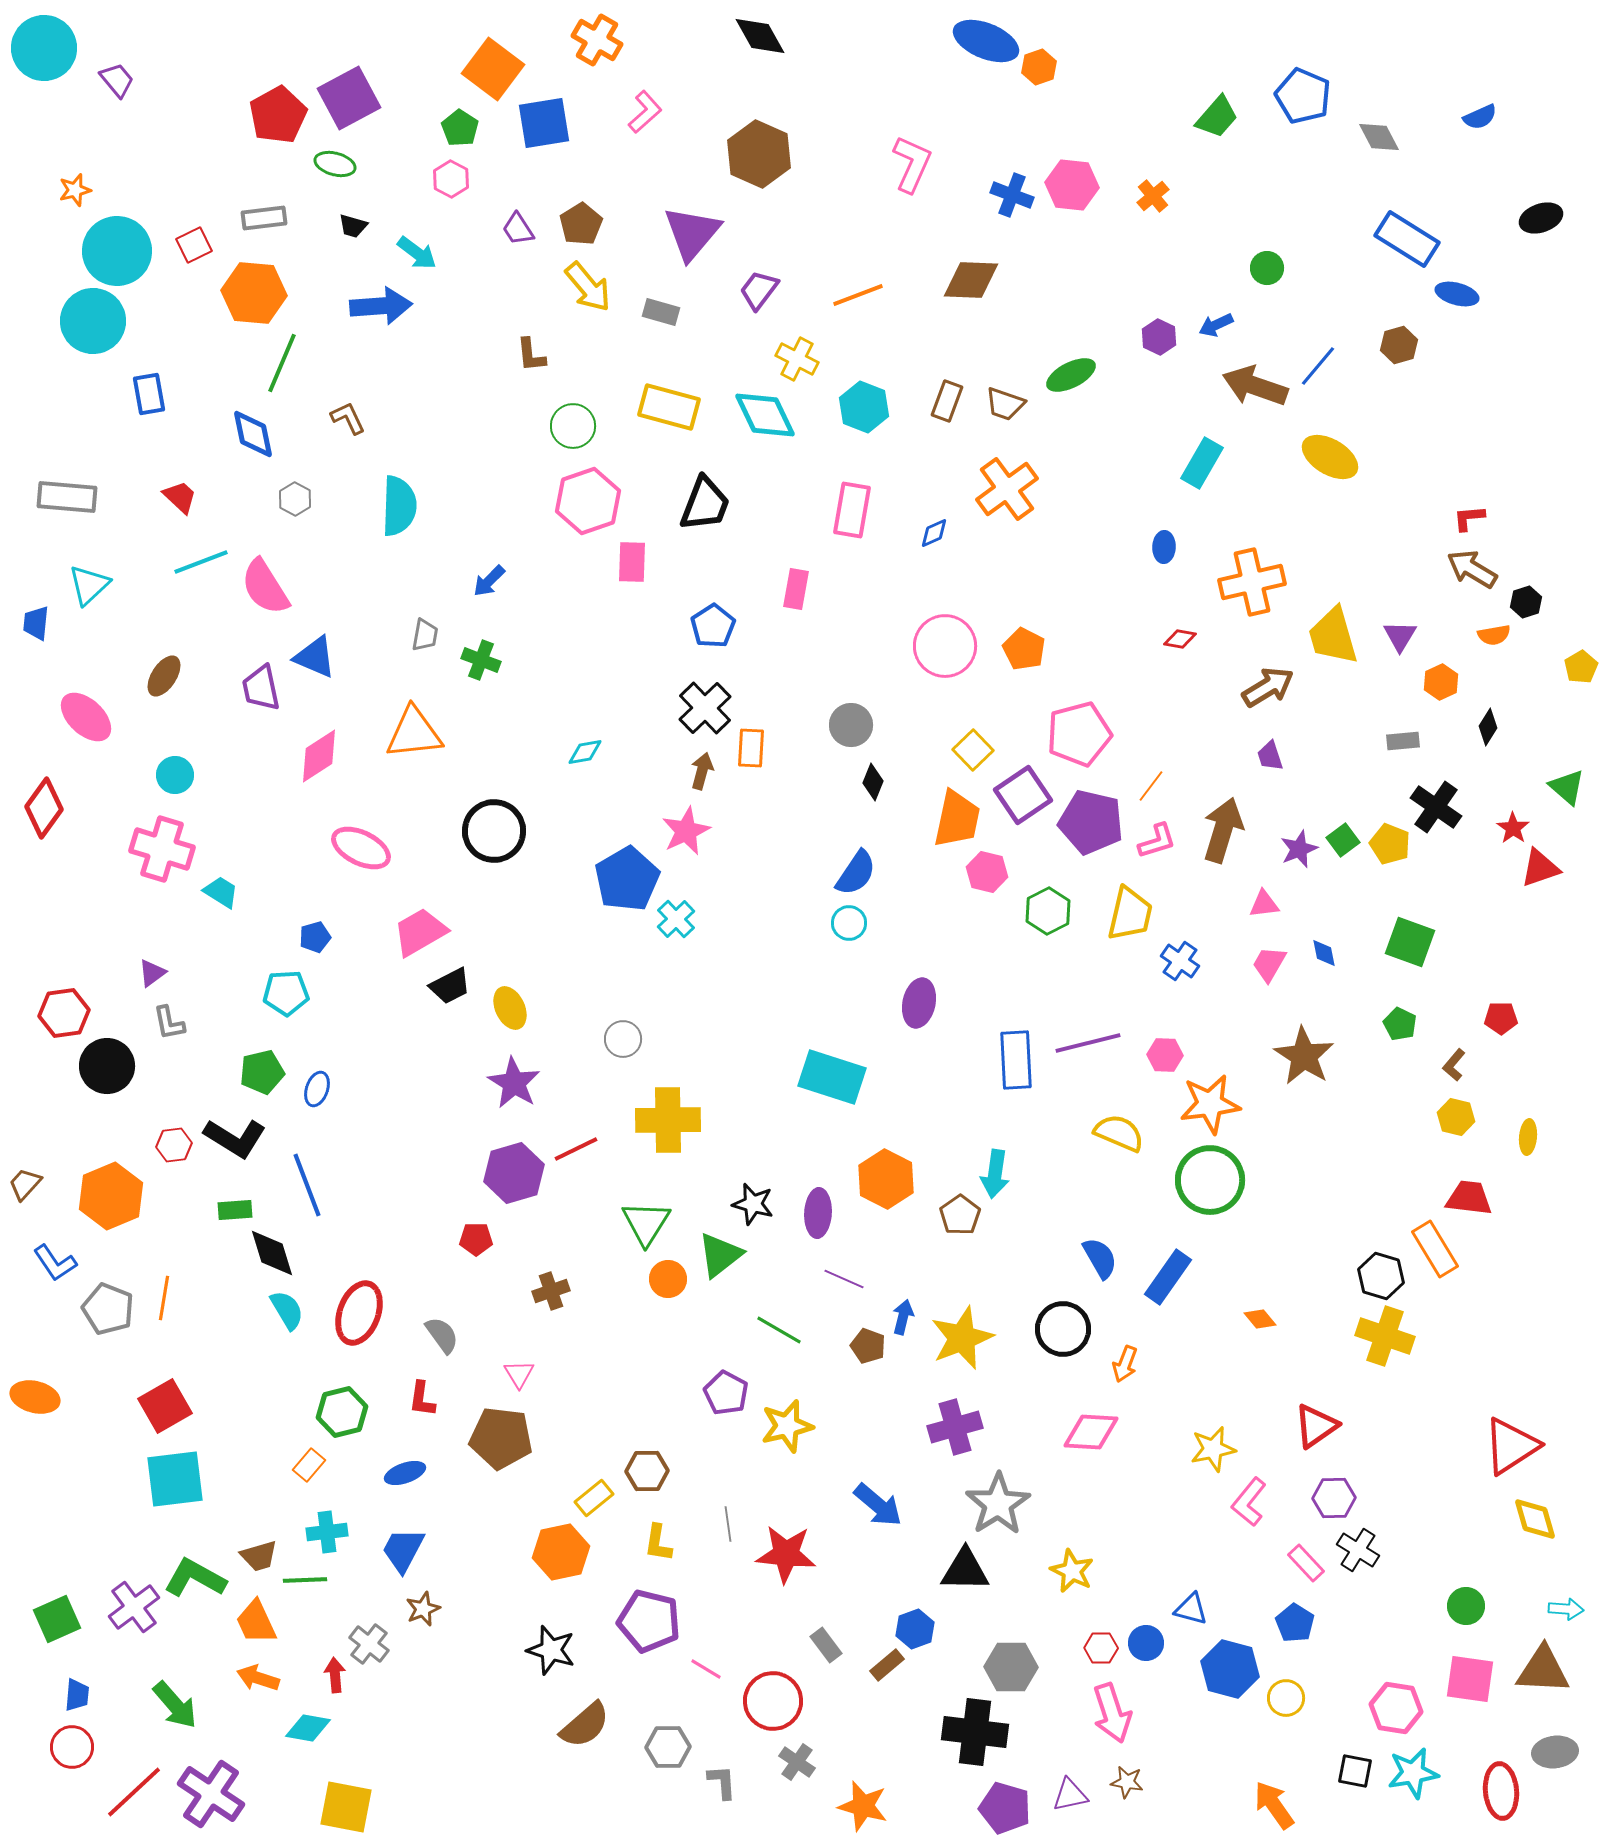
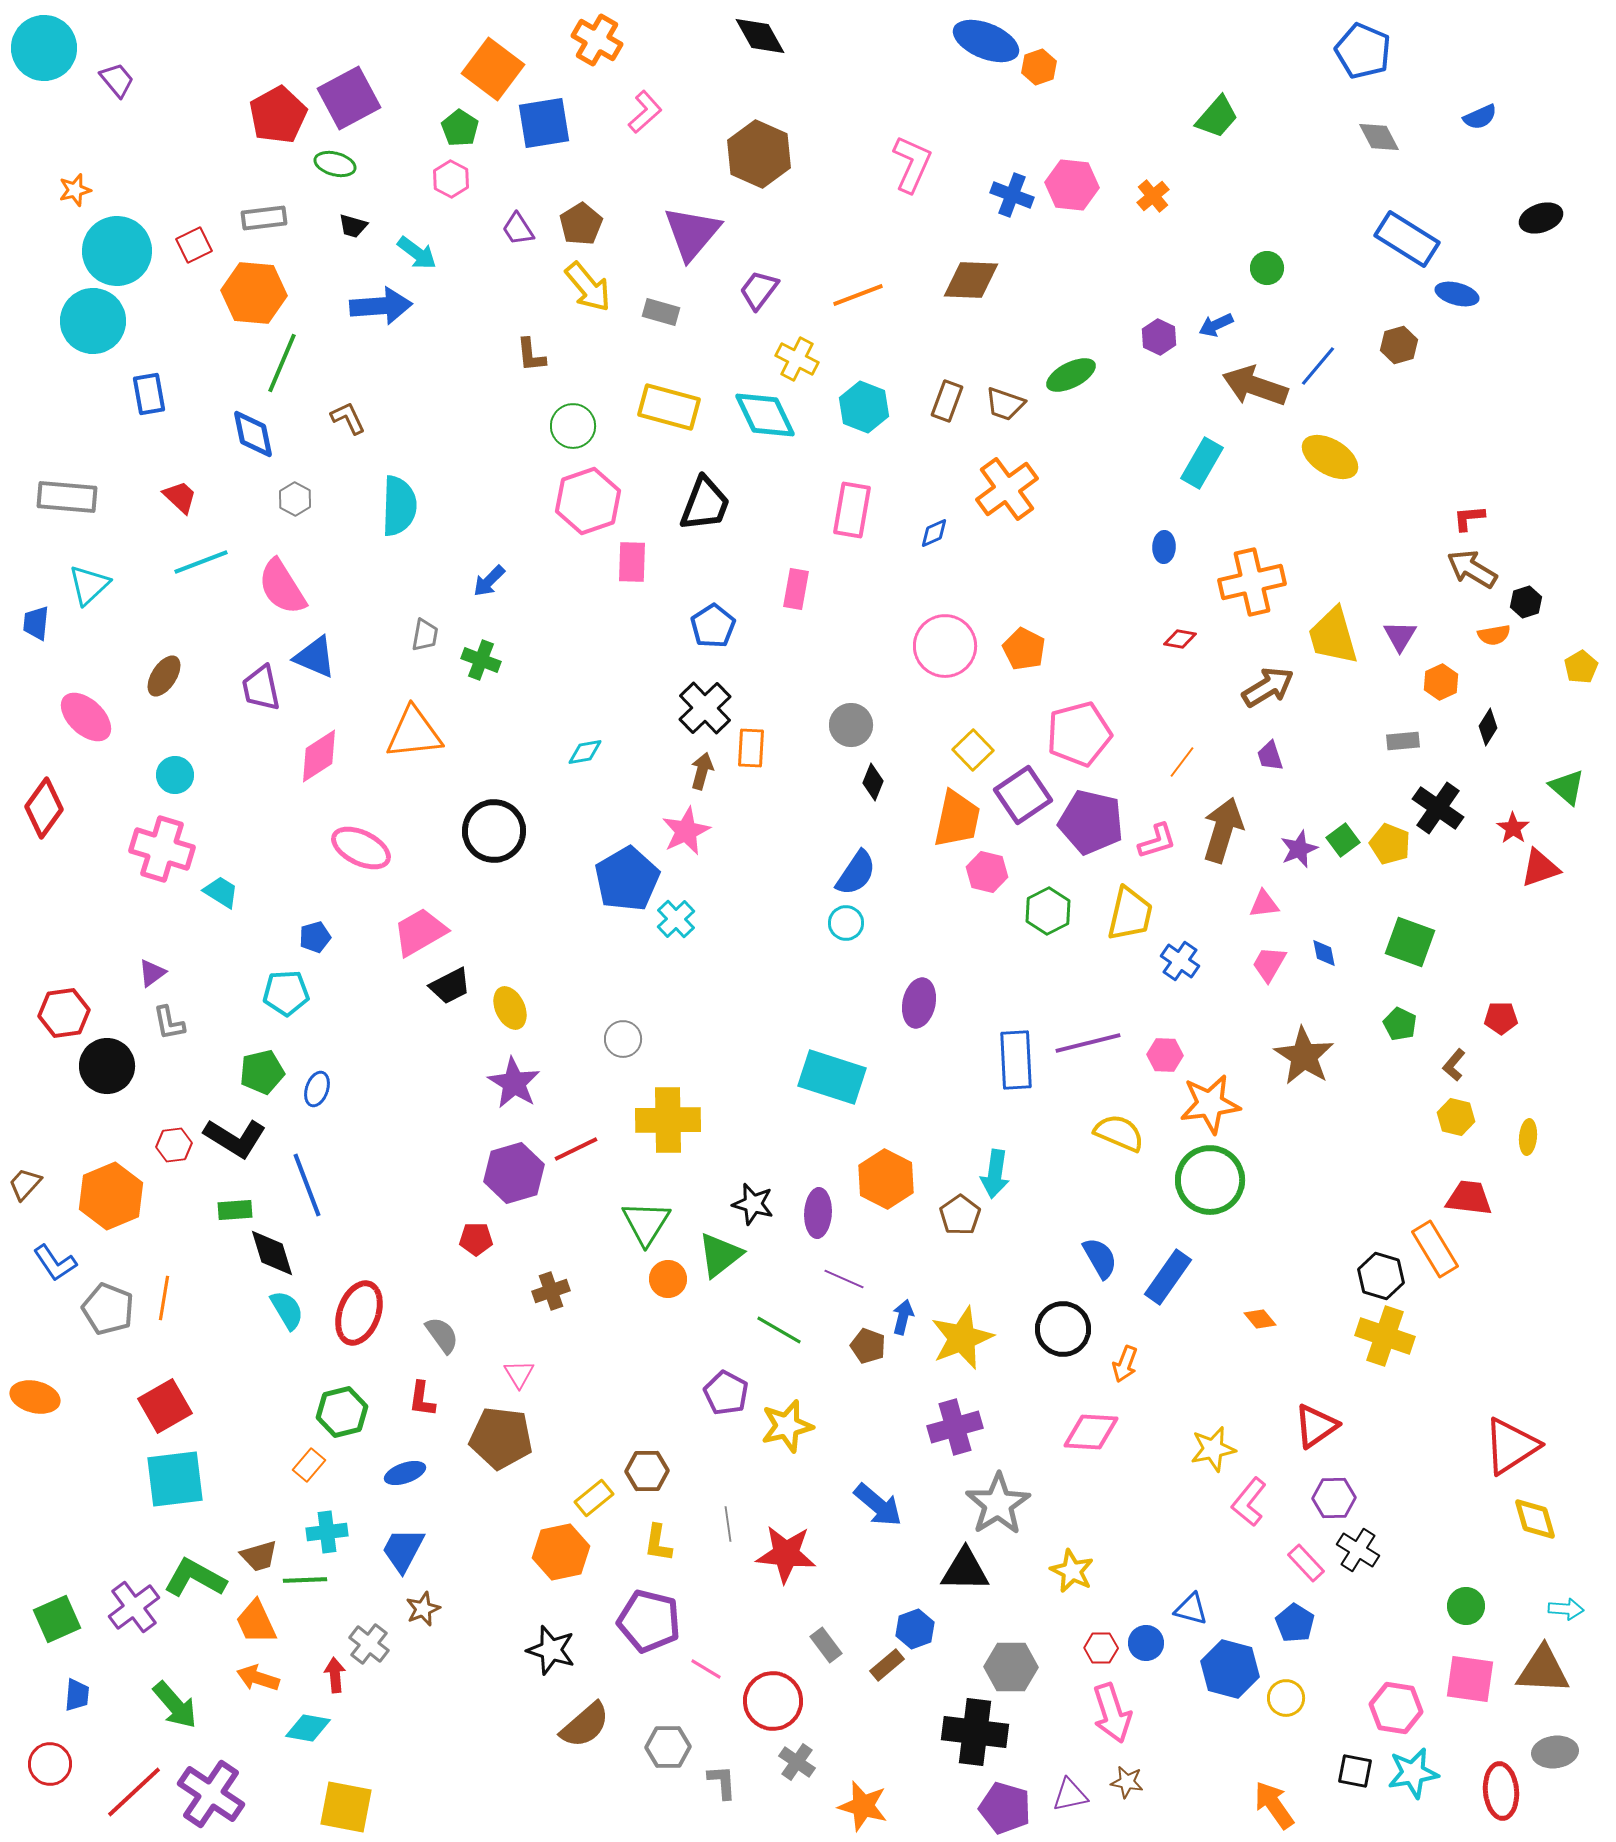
blue pentagon at (1303, 96): moved 60 px right, 45 px up
pink semicircle at (265, 587): moved 17 px right
orange line at (1151, 786): moved 31 px right, 24 px up
black cross at (1436, 807): moved 2 px right, 1 px down
cyan circle at (849, 923): moved 3 px left
red circle at (72, 1747): moved 22 px left, 17 px down
